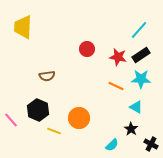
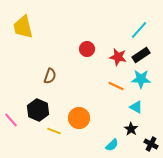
yellow trapezoid: rotated 15 degrees counterclockwise
brown semicircle: moved 3 px right; rotated 63 degrees counterclockwise
